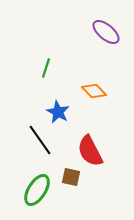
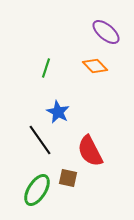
orange diamond: moved 1 px right, 25 px up
brown square: moved 3 px left, 1 px down
